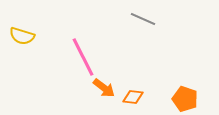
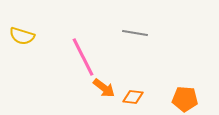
gray line: moved 8 px left, 14 px down; rotated 15 degrees counterclockwise
orange pentagon: rotated 15 degrees counterclockwise
